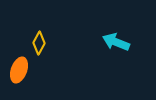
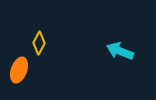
cyan arrow: moved 4 px right, 9 px down
